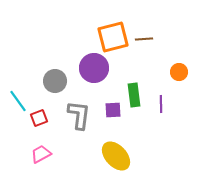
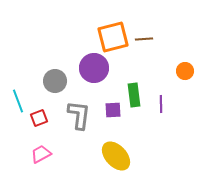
orange circle: moved 6 px right, 1 px up
cyan line: rotated 15 degrees clockwise
